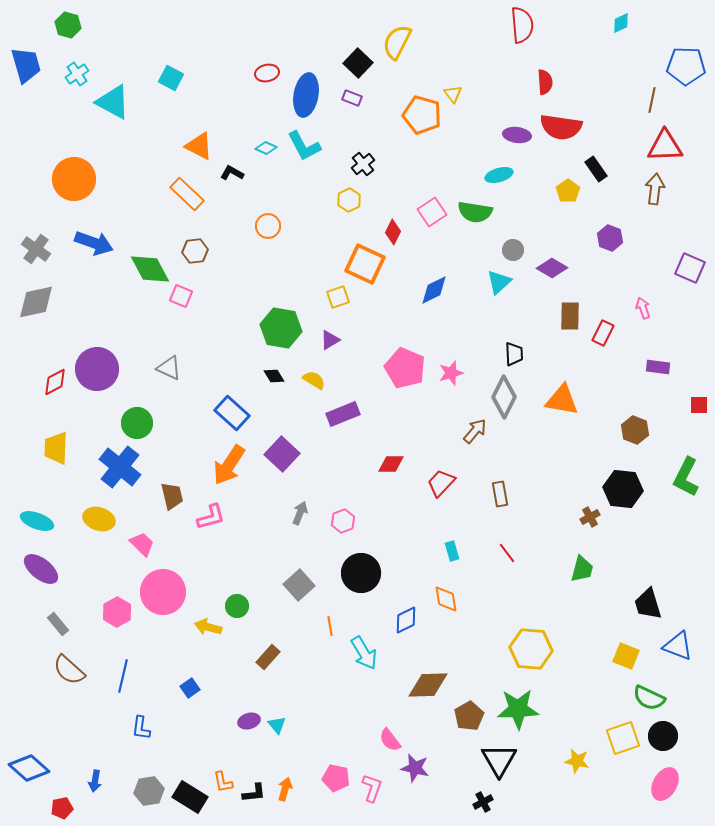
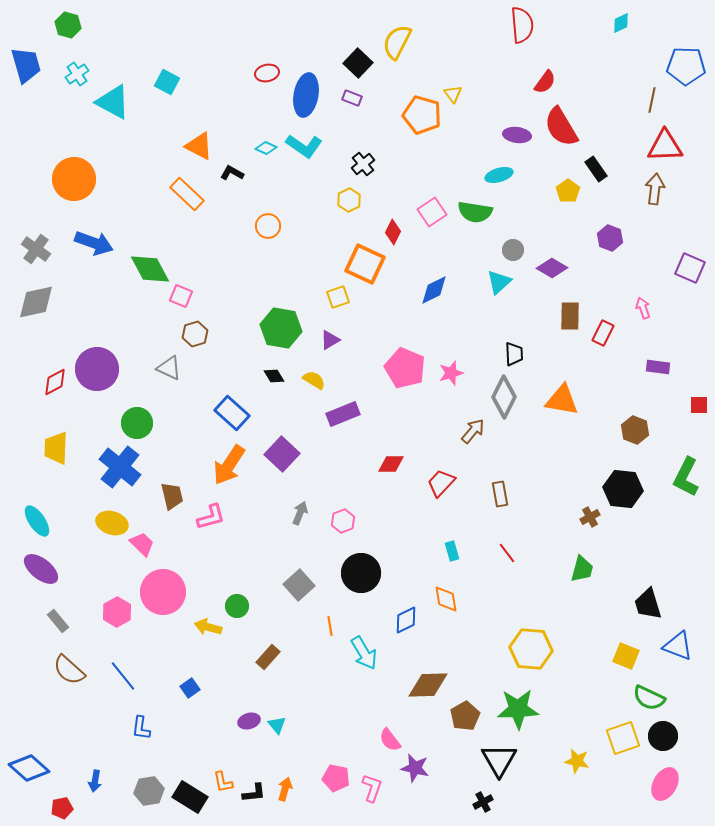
cyan square at (171, 78): moved 4 px left, 4 px down
red semicircle at (545, 82): rotated 40 degrees clockwise
red semicircle at (561, 127): rotated 51 degrees clockwise
cyan L-shape at (304, 146): rotated 27 degrees counterclockwise
brown hexagon at (195, 251): moved 83 px down; rotated 10 degrees counterclockwise
brown arrow at (475, 431): moved 2 px left
yellow ellipse at (99, 519): moved 13 px right, 4 px down
cyan ellipse at (37, 521): rotated 36 degrees clockwise
gray rectangle at (58, 624): moved 3 px up
blue line at (123, 676): rotated 52 degrees counterclockwise
brown pentagon at (469, 716): moved 4 px left
